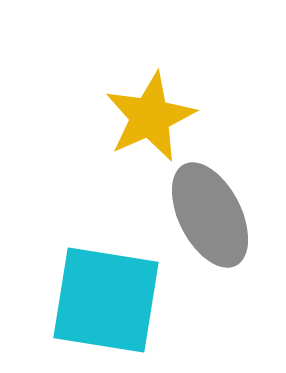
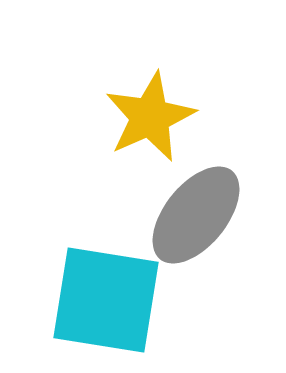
gray ellipse: moved 14 px left; rotated 66 degrees clockwise
